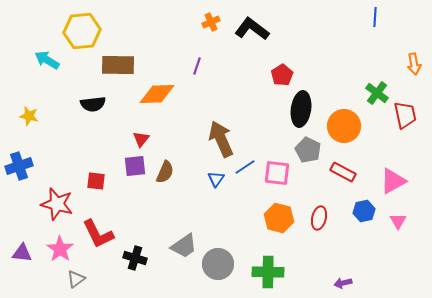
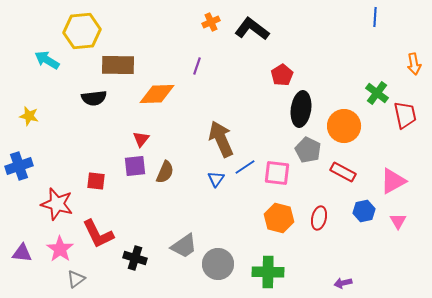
black semicircle at (93, 104): moved 1 px right, 6 px up
